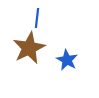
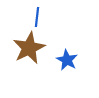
blue line: moved 1 px up
